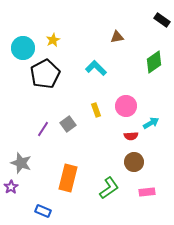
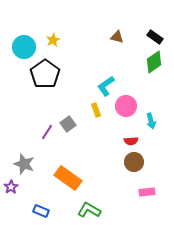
black rectangle: moved 7 px left, 17 px down
brown triangle: rotated 24 degrees clockwise
cyan circle: moved 1 px right, 1 px up
cyan L-shape: moved 10 px right, 18 px down; rotated 80 degrees counterclockwise
black pentagon: rotated 8 degrees counterclockwise
cyan arrow: moved 2 px up; rotated 105 degrees clockwise
purple line: moved 4 px right, 3 px down
red semicircle: moved 5 px down
gray star: moved 3 px right, 1 px down
orange rectangle: rotated 68 degrees counterclockwise
green L-shape: moved 20 px left, 22 px down; rotated 115 degrees counterclockwise
blue rectangle: moved 2 px left
